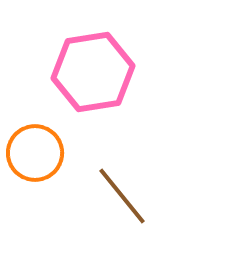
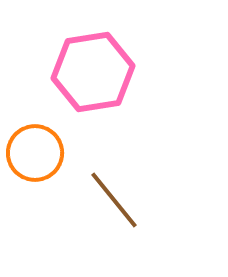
brown line: moved 8 px left, 4 px down
